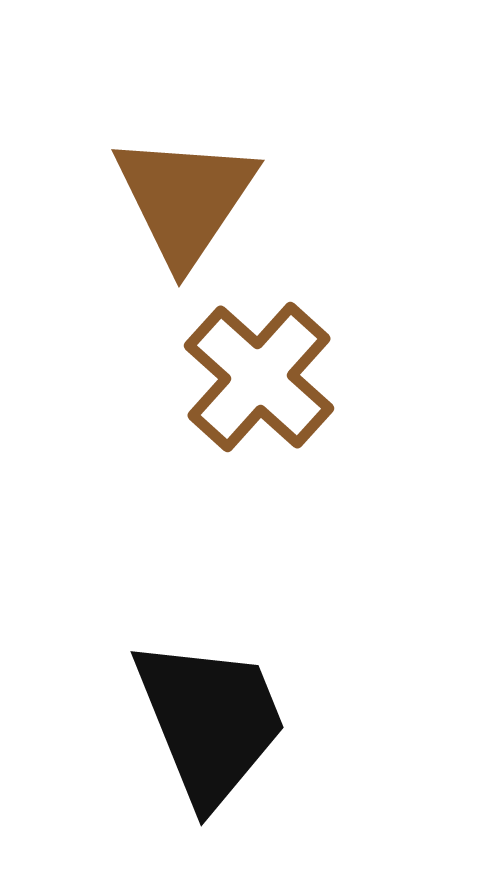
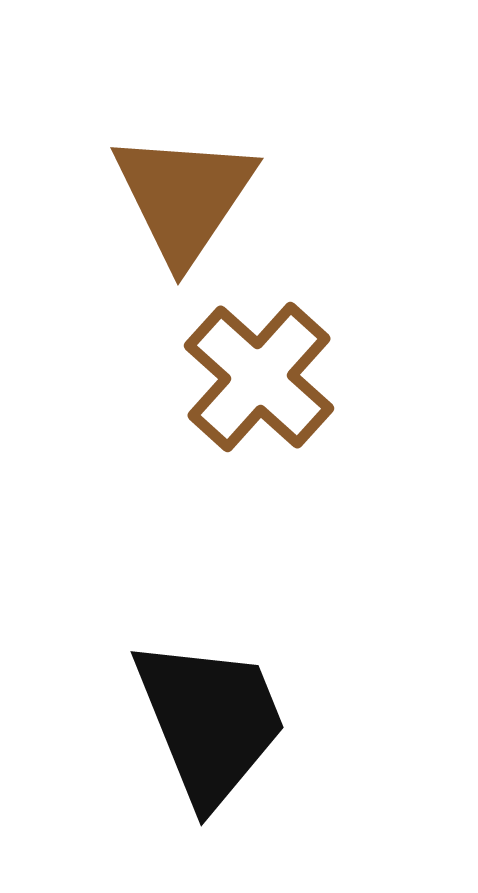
brown triangle: moved 1 px left, 2 px up
